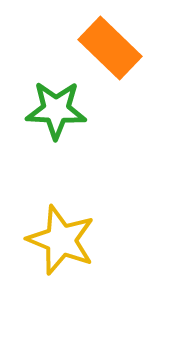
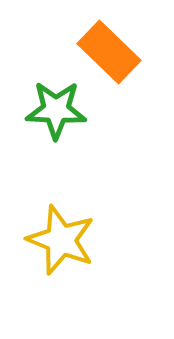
orange rectangle: moved 1 px left, 4 px down
